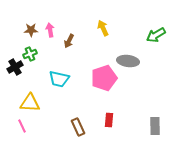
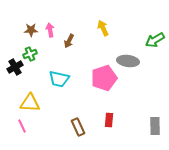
green arrow: moved 1 px left, 5 px down
